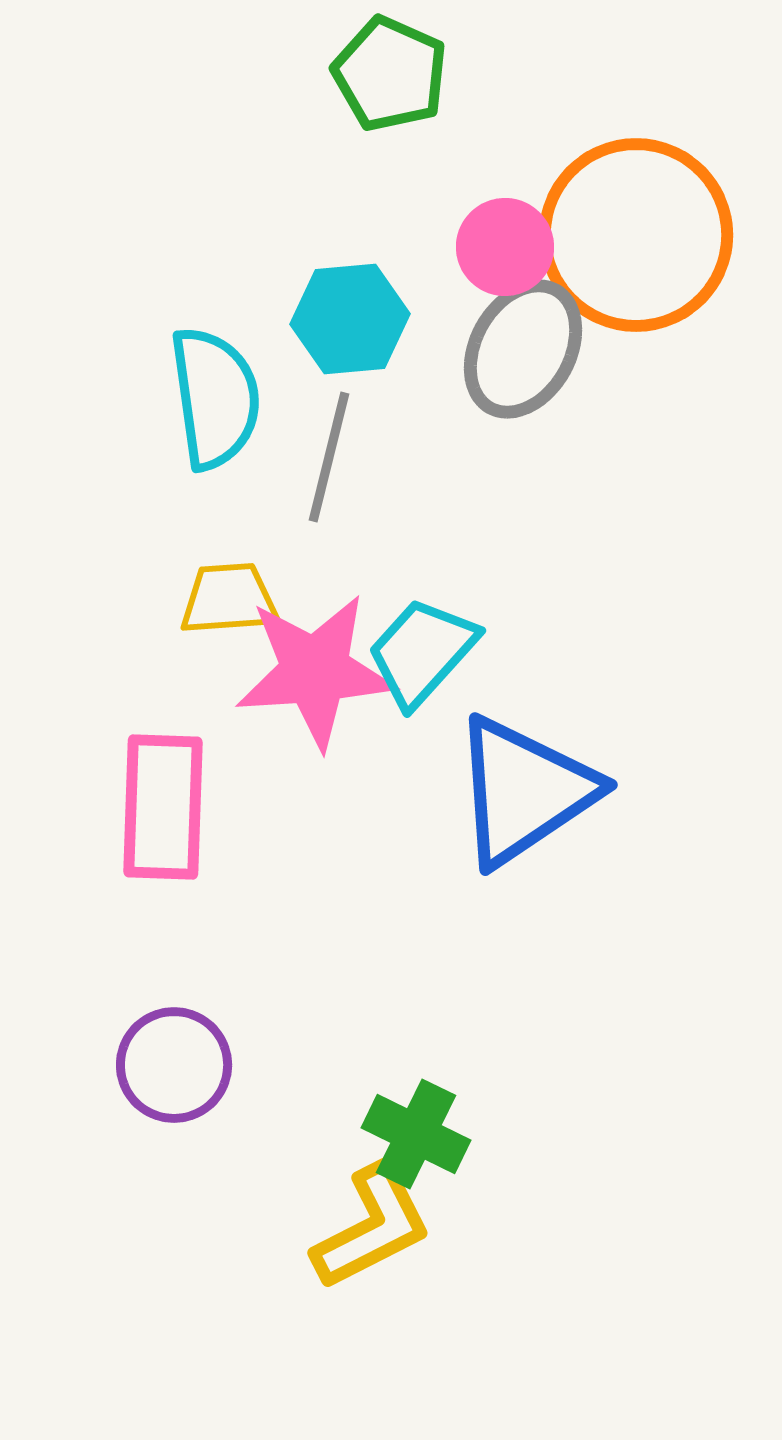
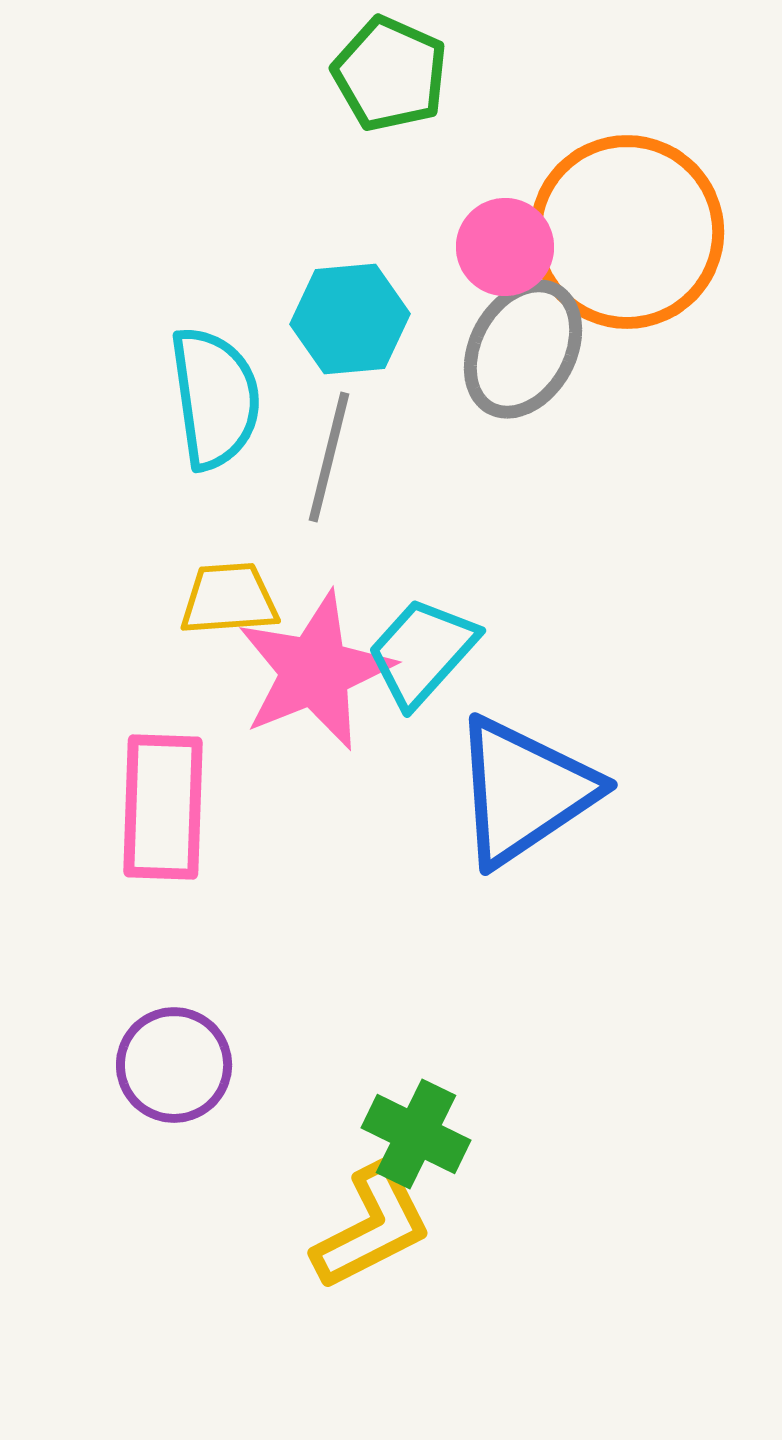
orange circle: moved 9 px left, 3 px up
pink star: rotated 18 degrees counterclockwise
